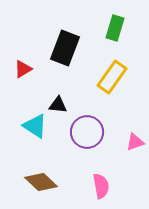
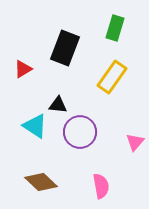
purple circle: moved 7 px left
pink triangle: rotated 30 degrees counterclockwise
